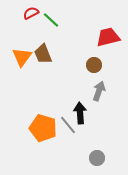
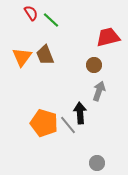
red semicircle: rotated 84 degrees clockwise
brown trapezoid: moved 2 px right, 1 px down
orange pentagon: moved 1 px right, 5 px up
gray circle: moved 5 px down
